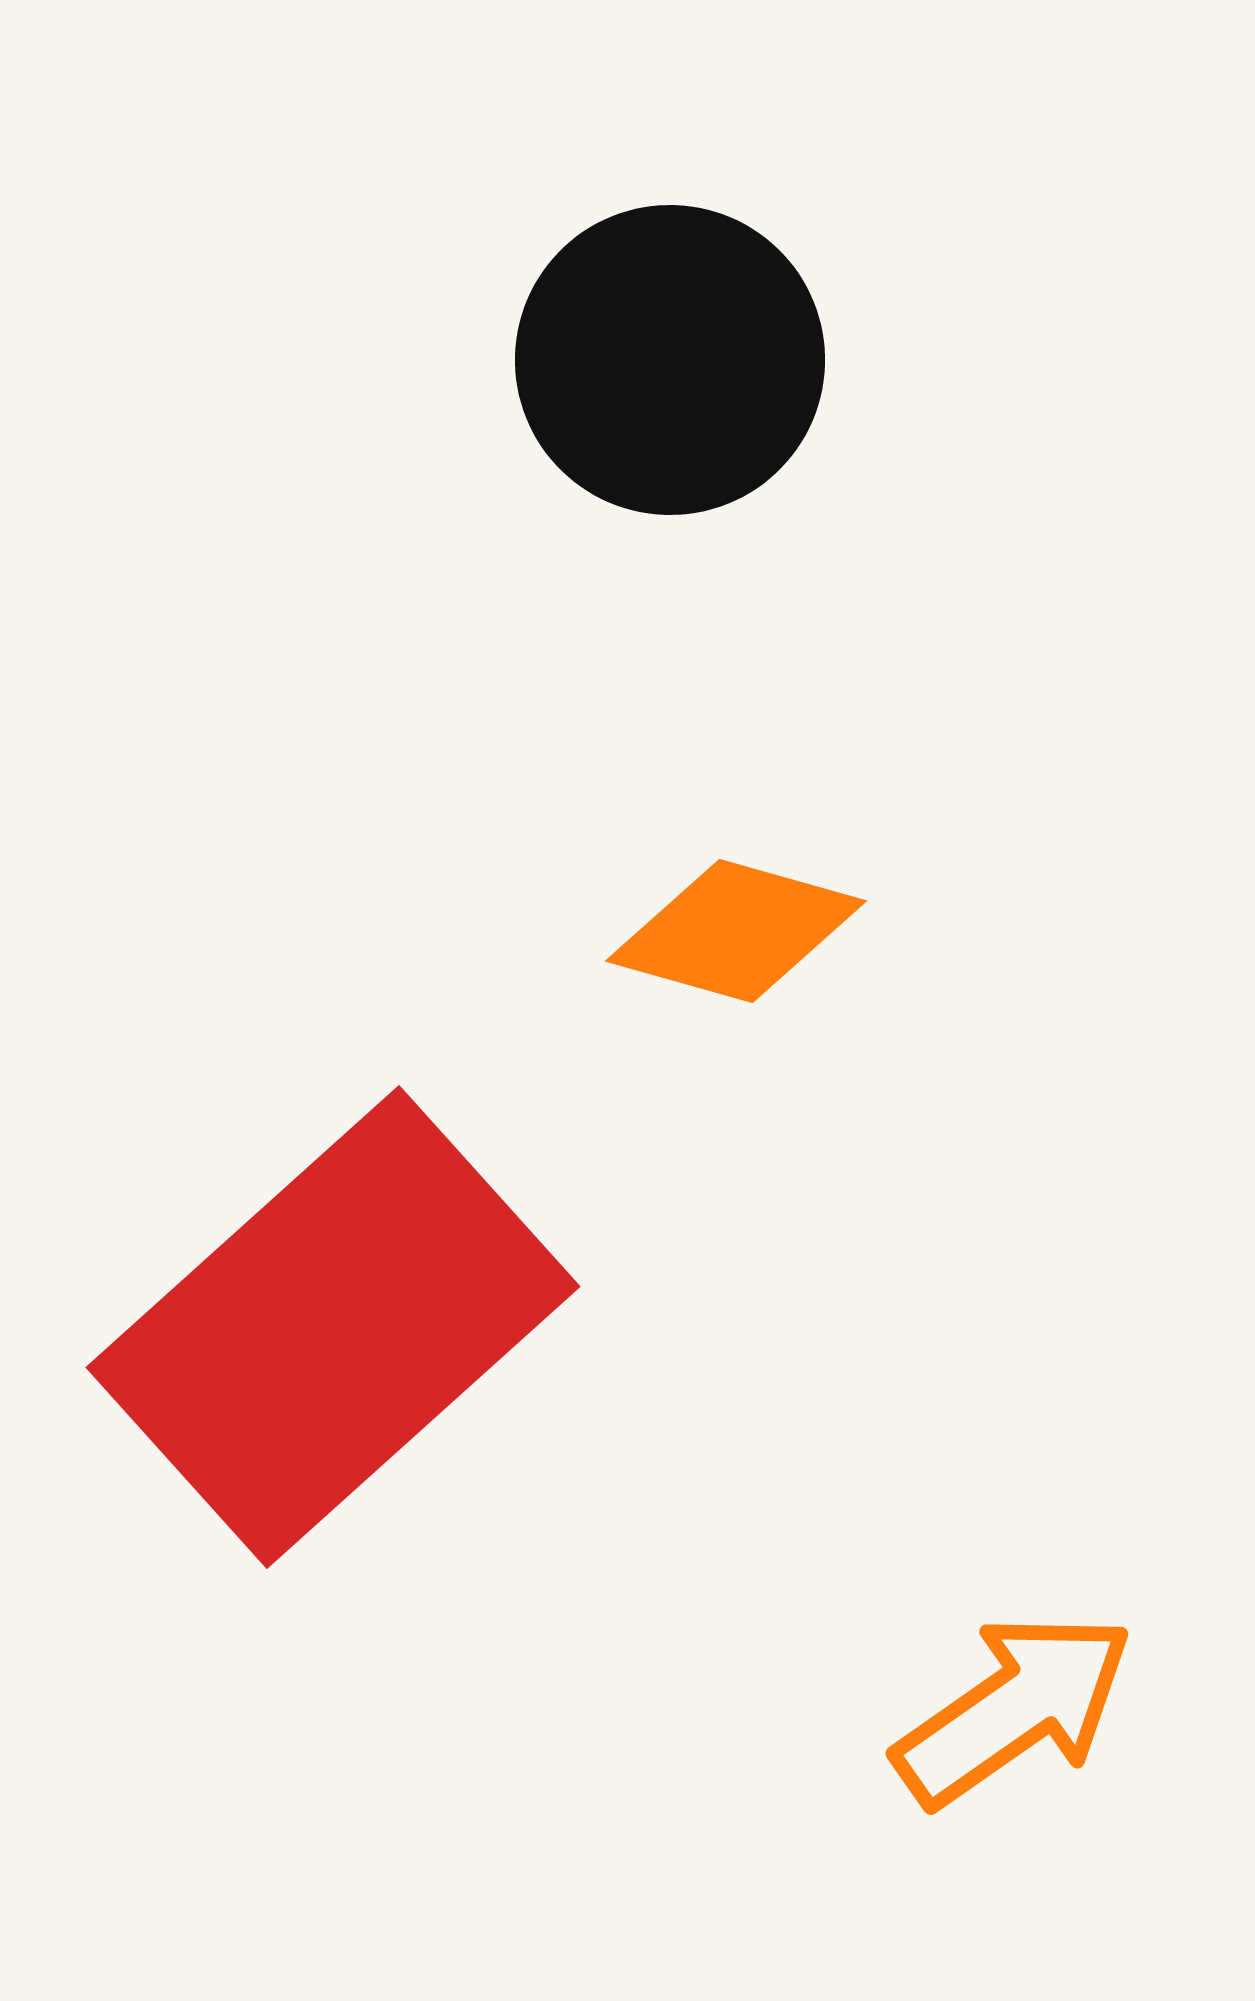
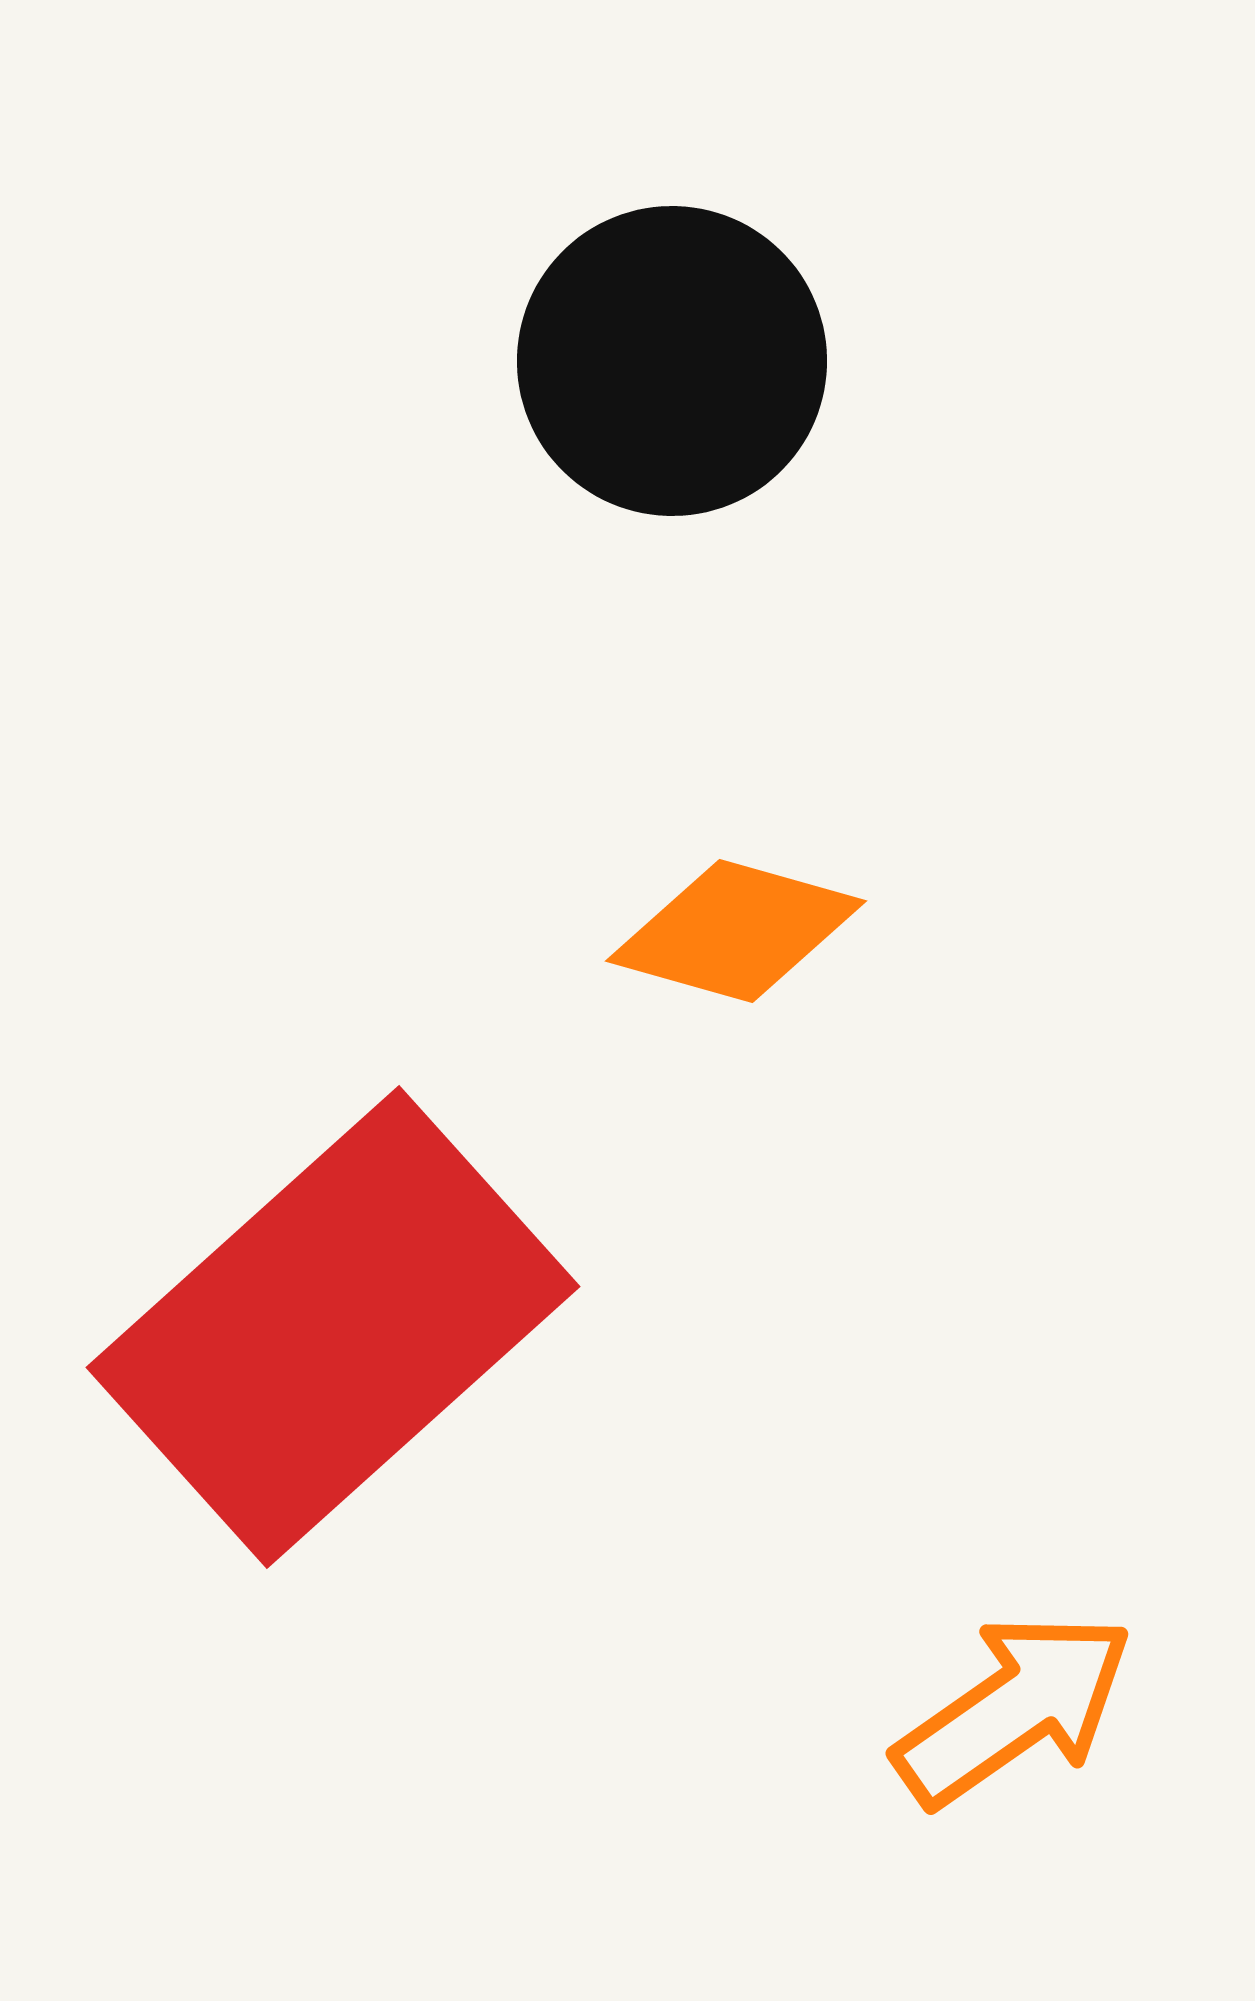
black circle: moved 2 px right, 1 px down
